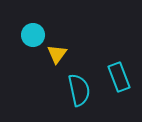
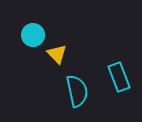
yellow triangle: rotated 20 degrees counterclockwise
cyan semicircle: moved 2 px left, 1 px down
